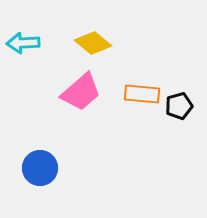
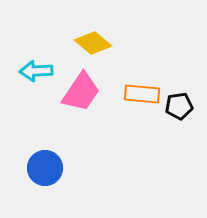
cyan arrow: moved 13 px right, 28 px down
pink trapezoid: rotated 15 degrees counterclockwise
black pentagon: rotated 8 degrees clockwise
blue circle: moved 5 px right
